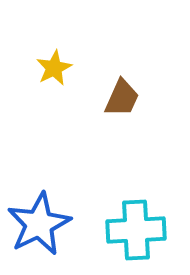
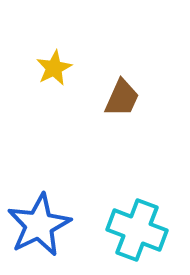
blue star: moved 1 px down
cyan cross: moved 1 px right; rotated 24 degrees clockwise
